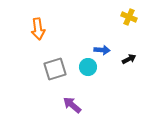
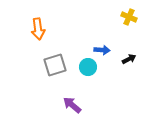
gray square: moved 4 px up
